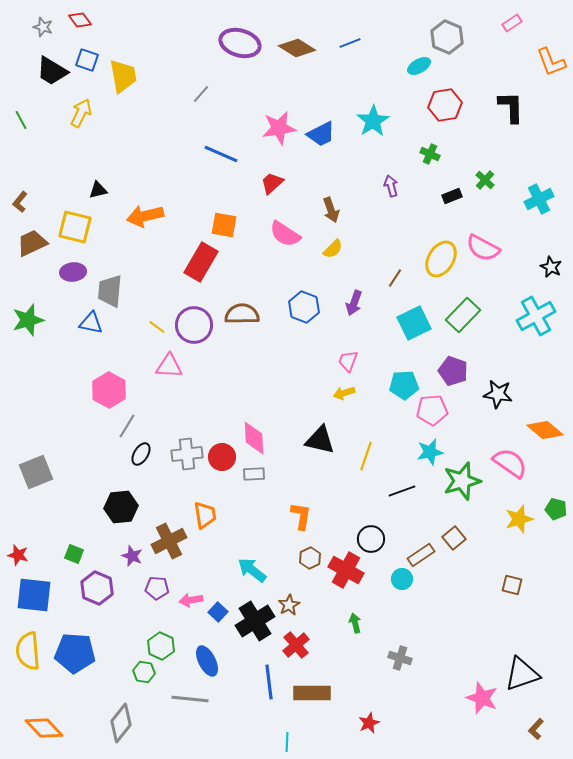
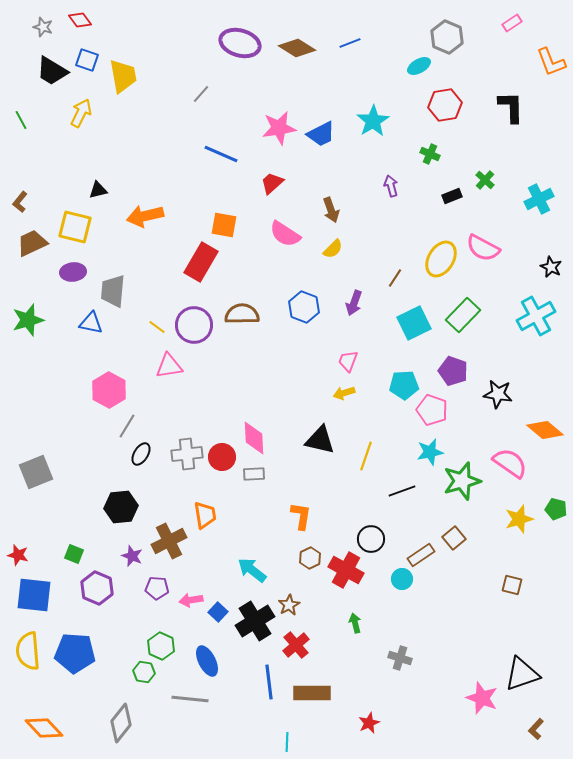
gray trapezoid at (110, 291): moved 3 px right
pink triangle at (169, 366): rotated 12 degrees counterclockwise
pink pentagon at (432, 410): rotated 24 degrees clockwise
